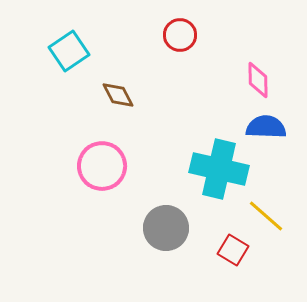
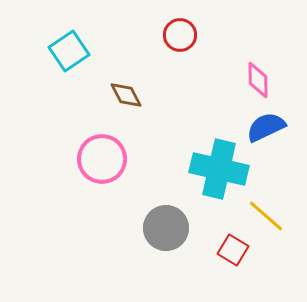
brown diamond: moved 8 px right
blue semicircle: rotated 27 degrees counterclockwise
pink circle: moved 7 px up
